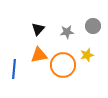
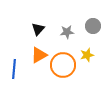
orange triangle: rotated 18 degrees counterclockwise
